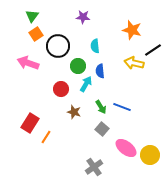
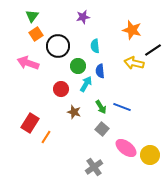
purple star: rotated 16 degrees counterclockwise
